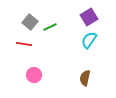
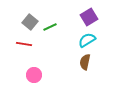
cyan semicircle: moved 2 px left; rotated 24 degrees clockwise
brown semicircle: moved 16 px up
